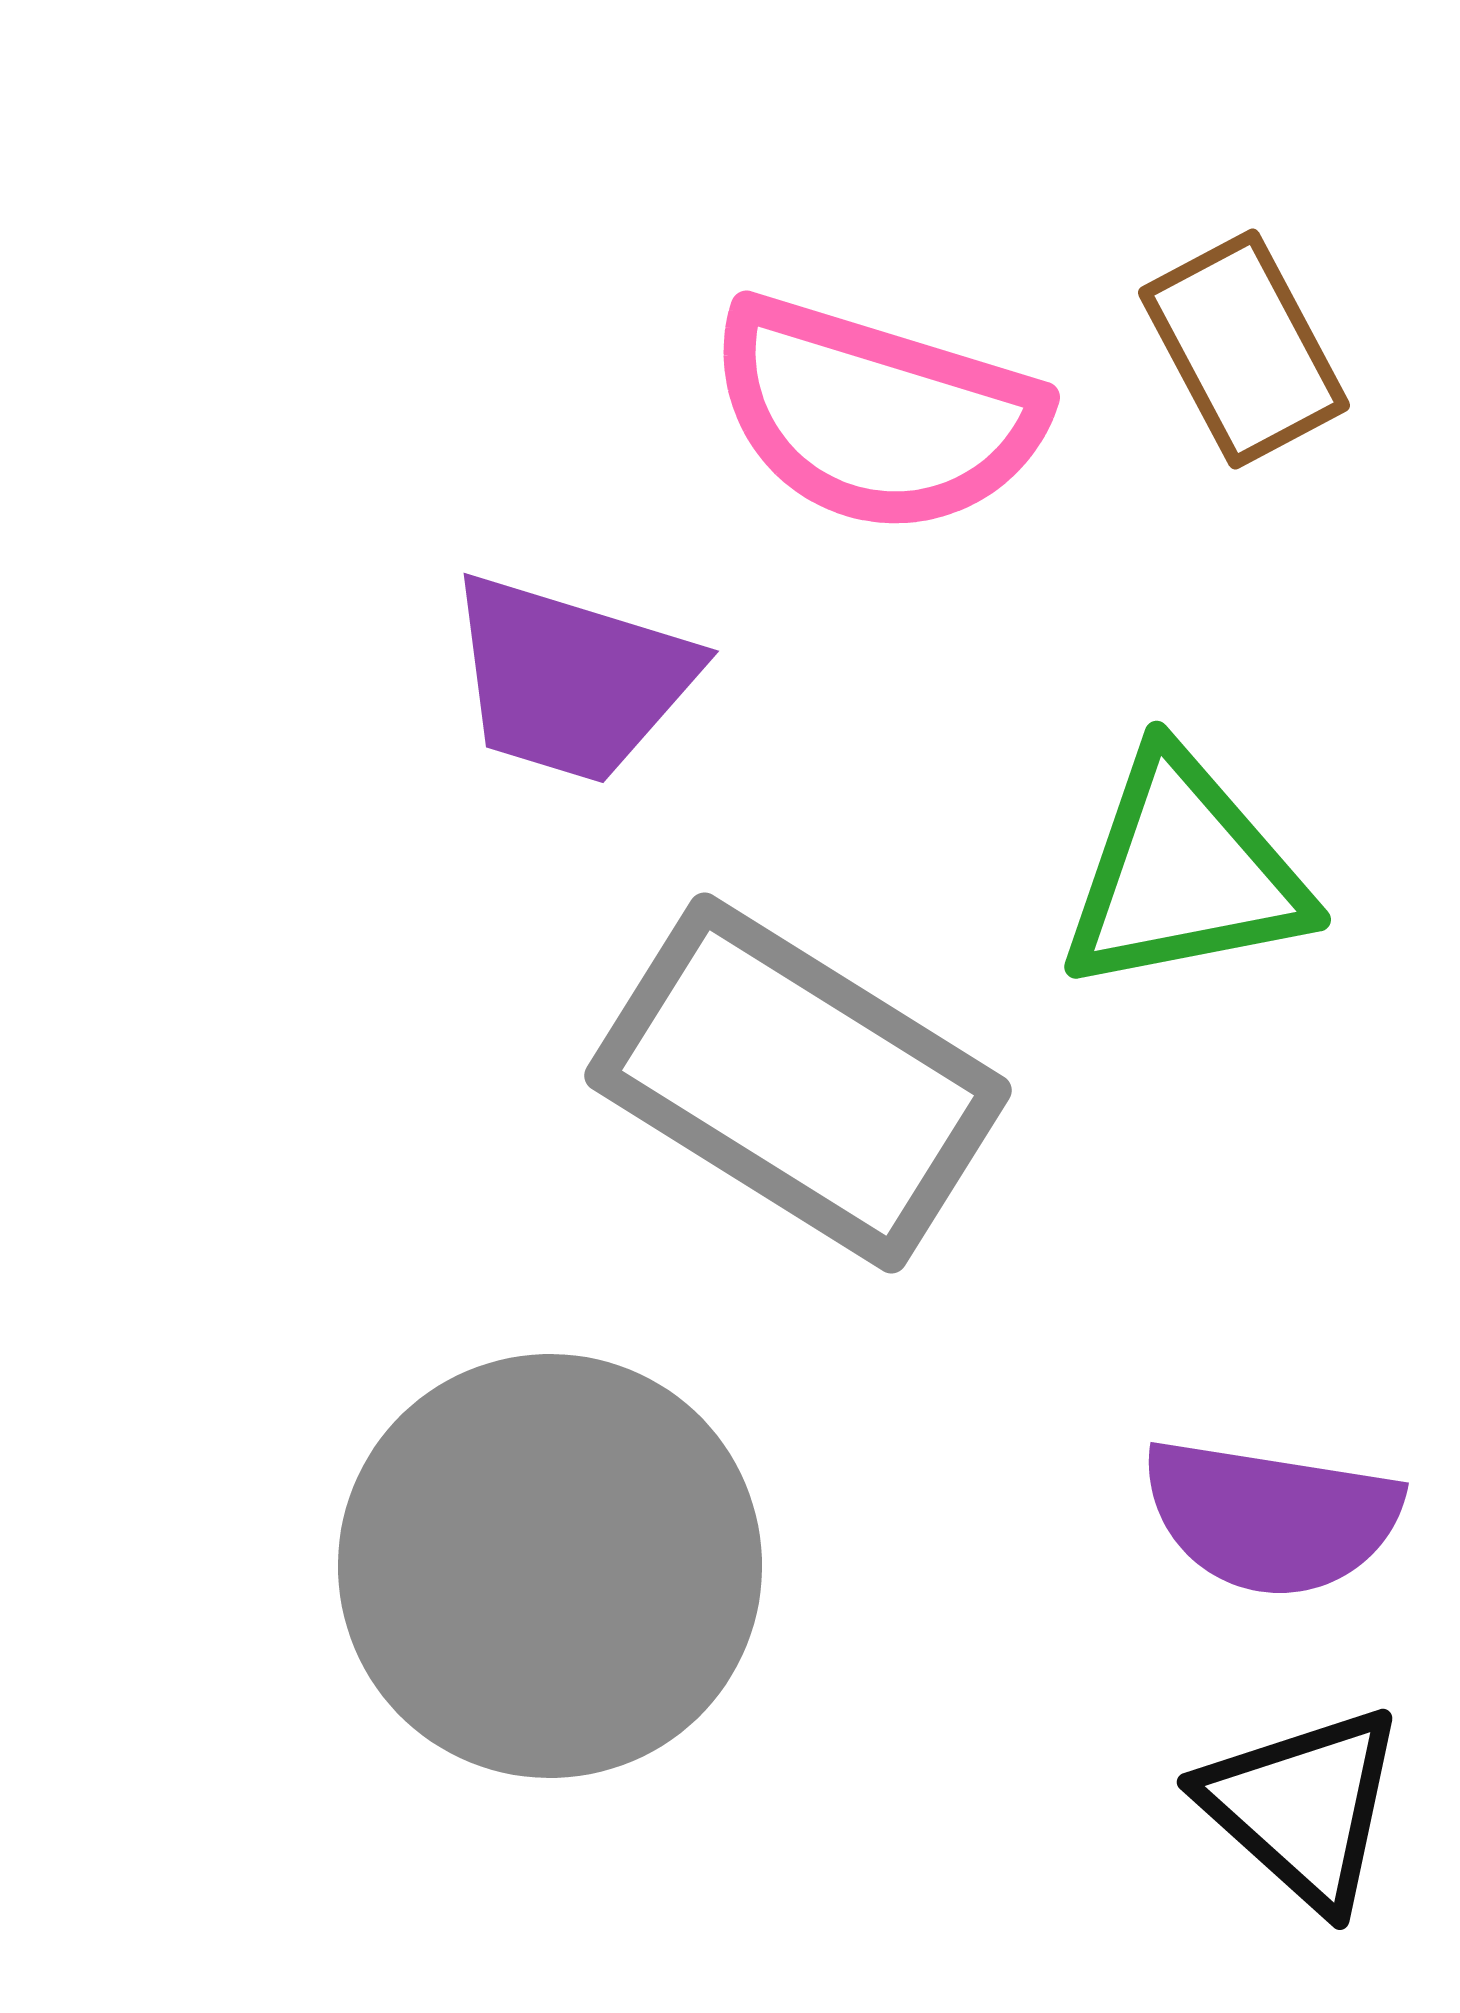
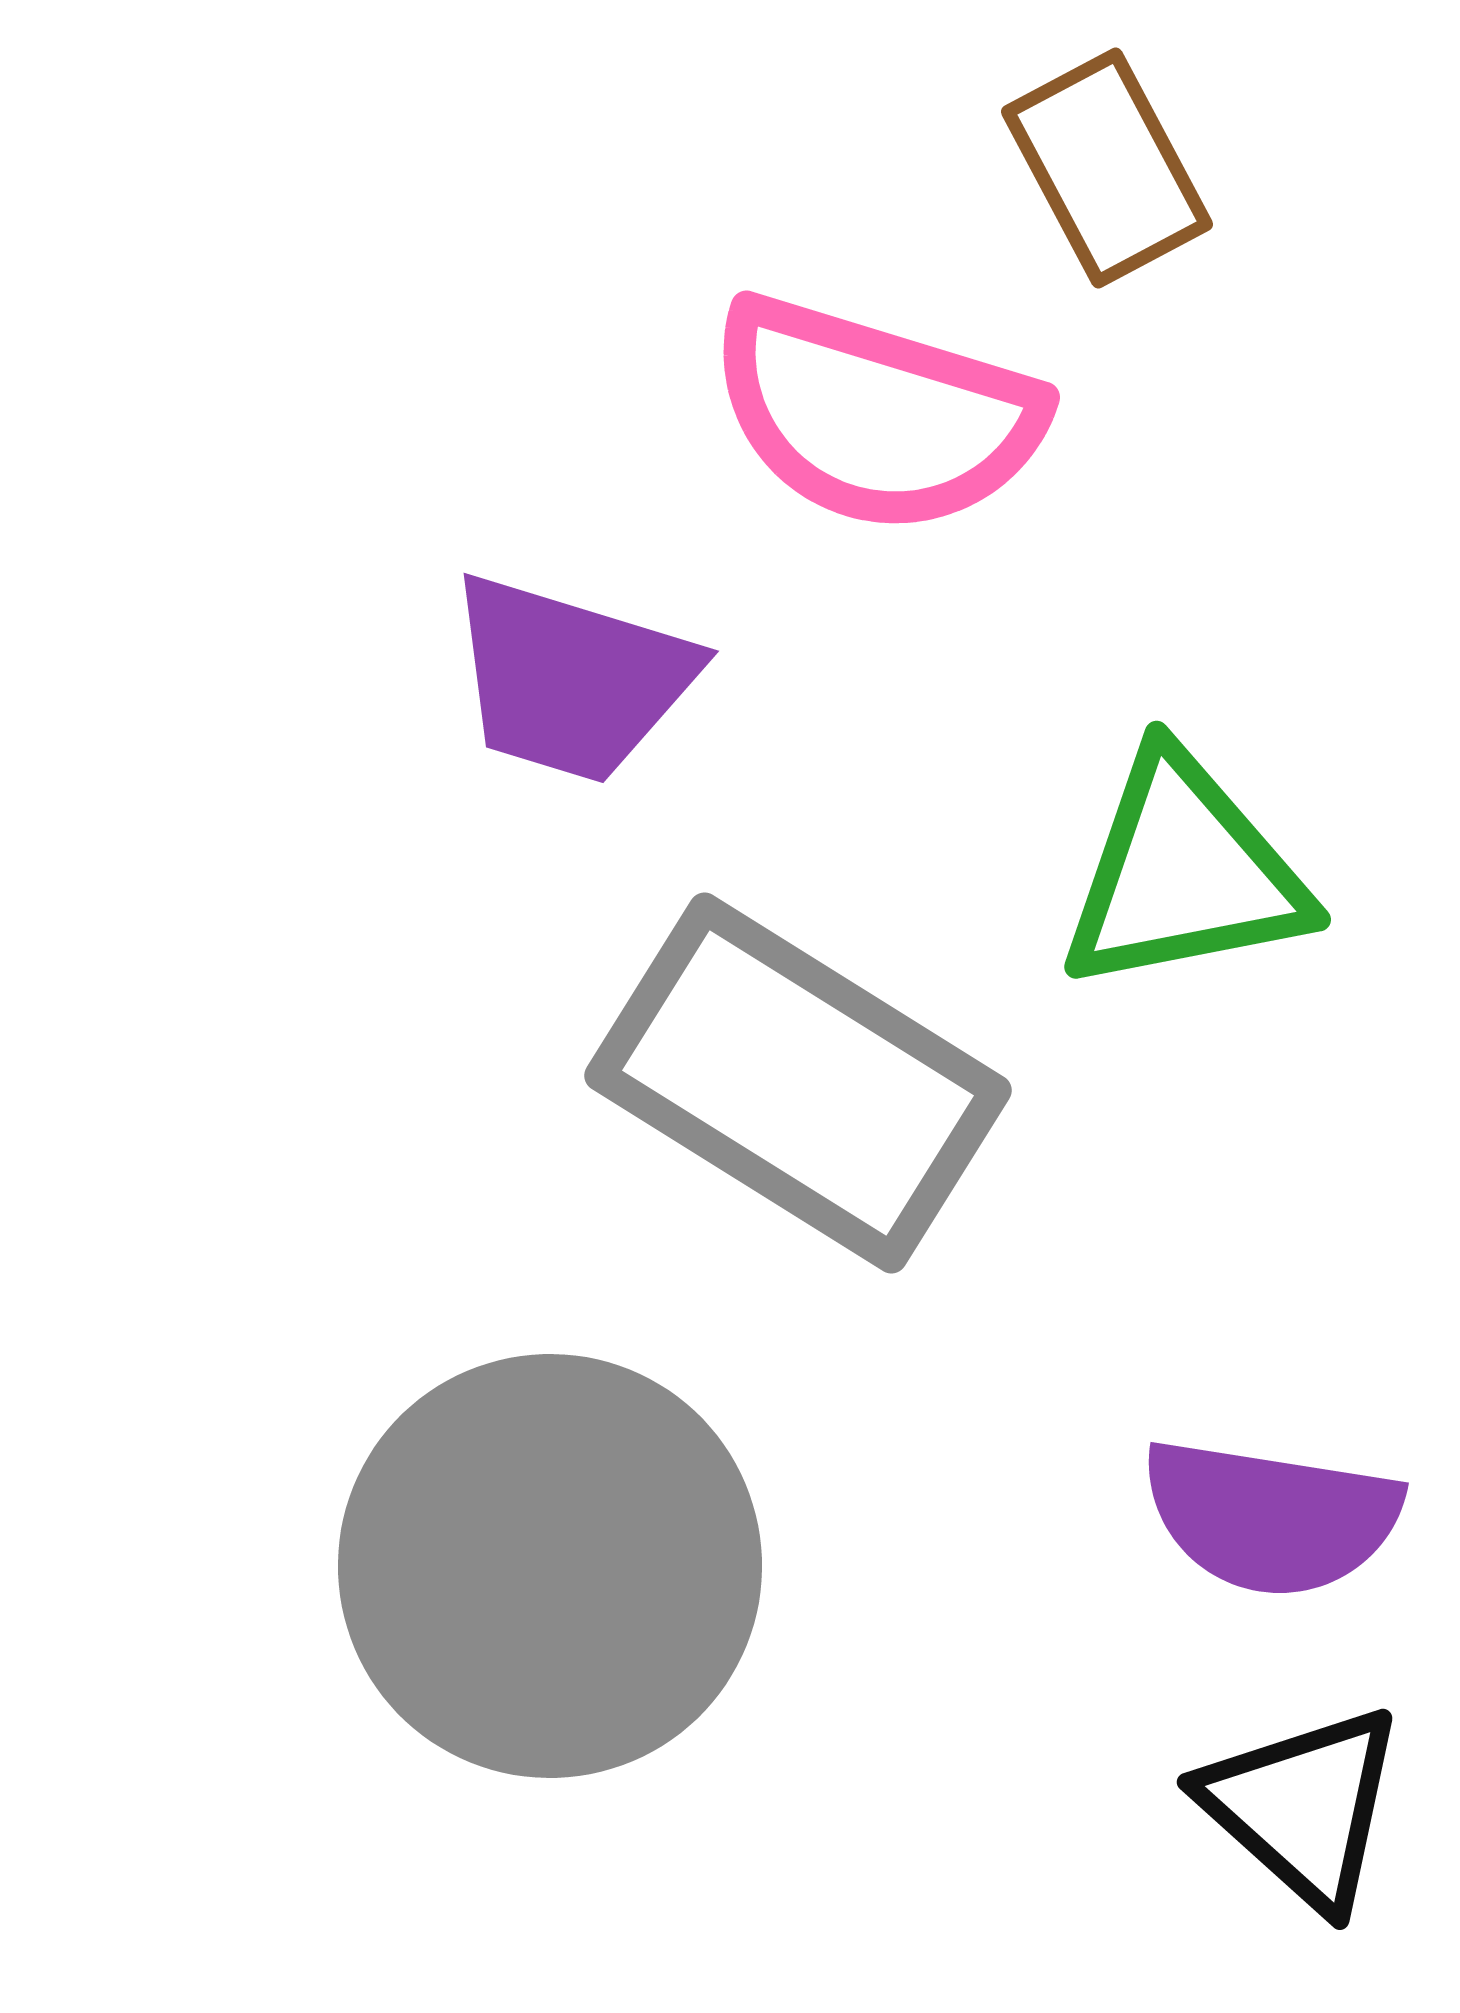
brown rectangle: moved 137 px left, 181 px up
